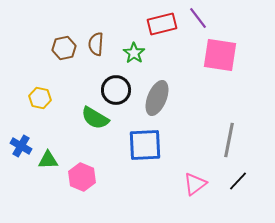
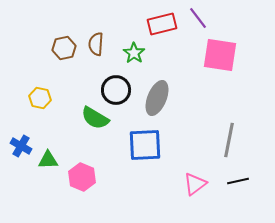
black line: rotated 35 degrees clockwise
